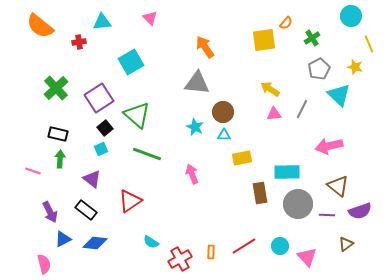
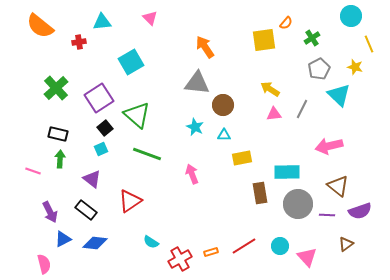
brown circle at (223, 112): moved 7 px up
orange rectangle at (211, 252): rotated 72 degrees clockwise
